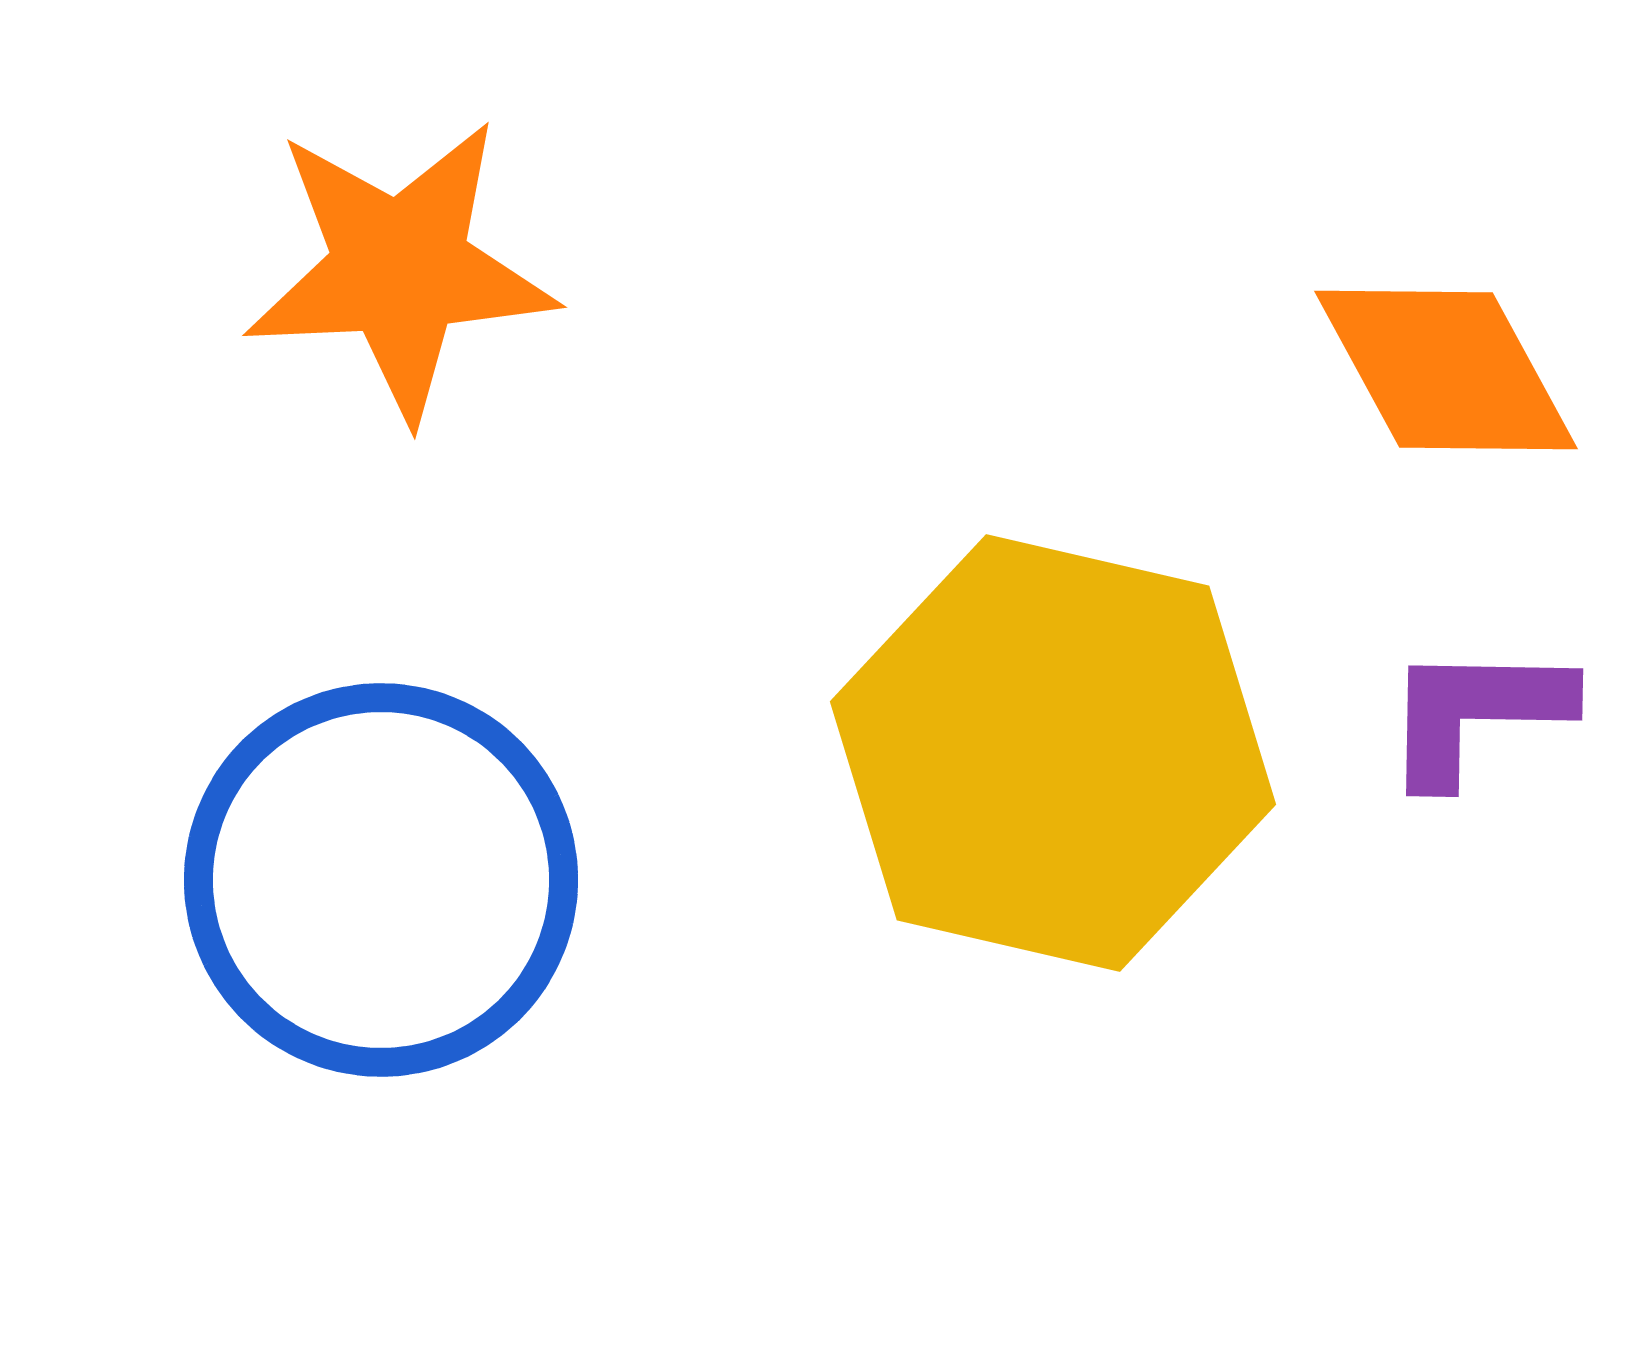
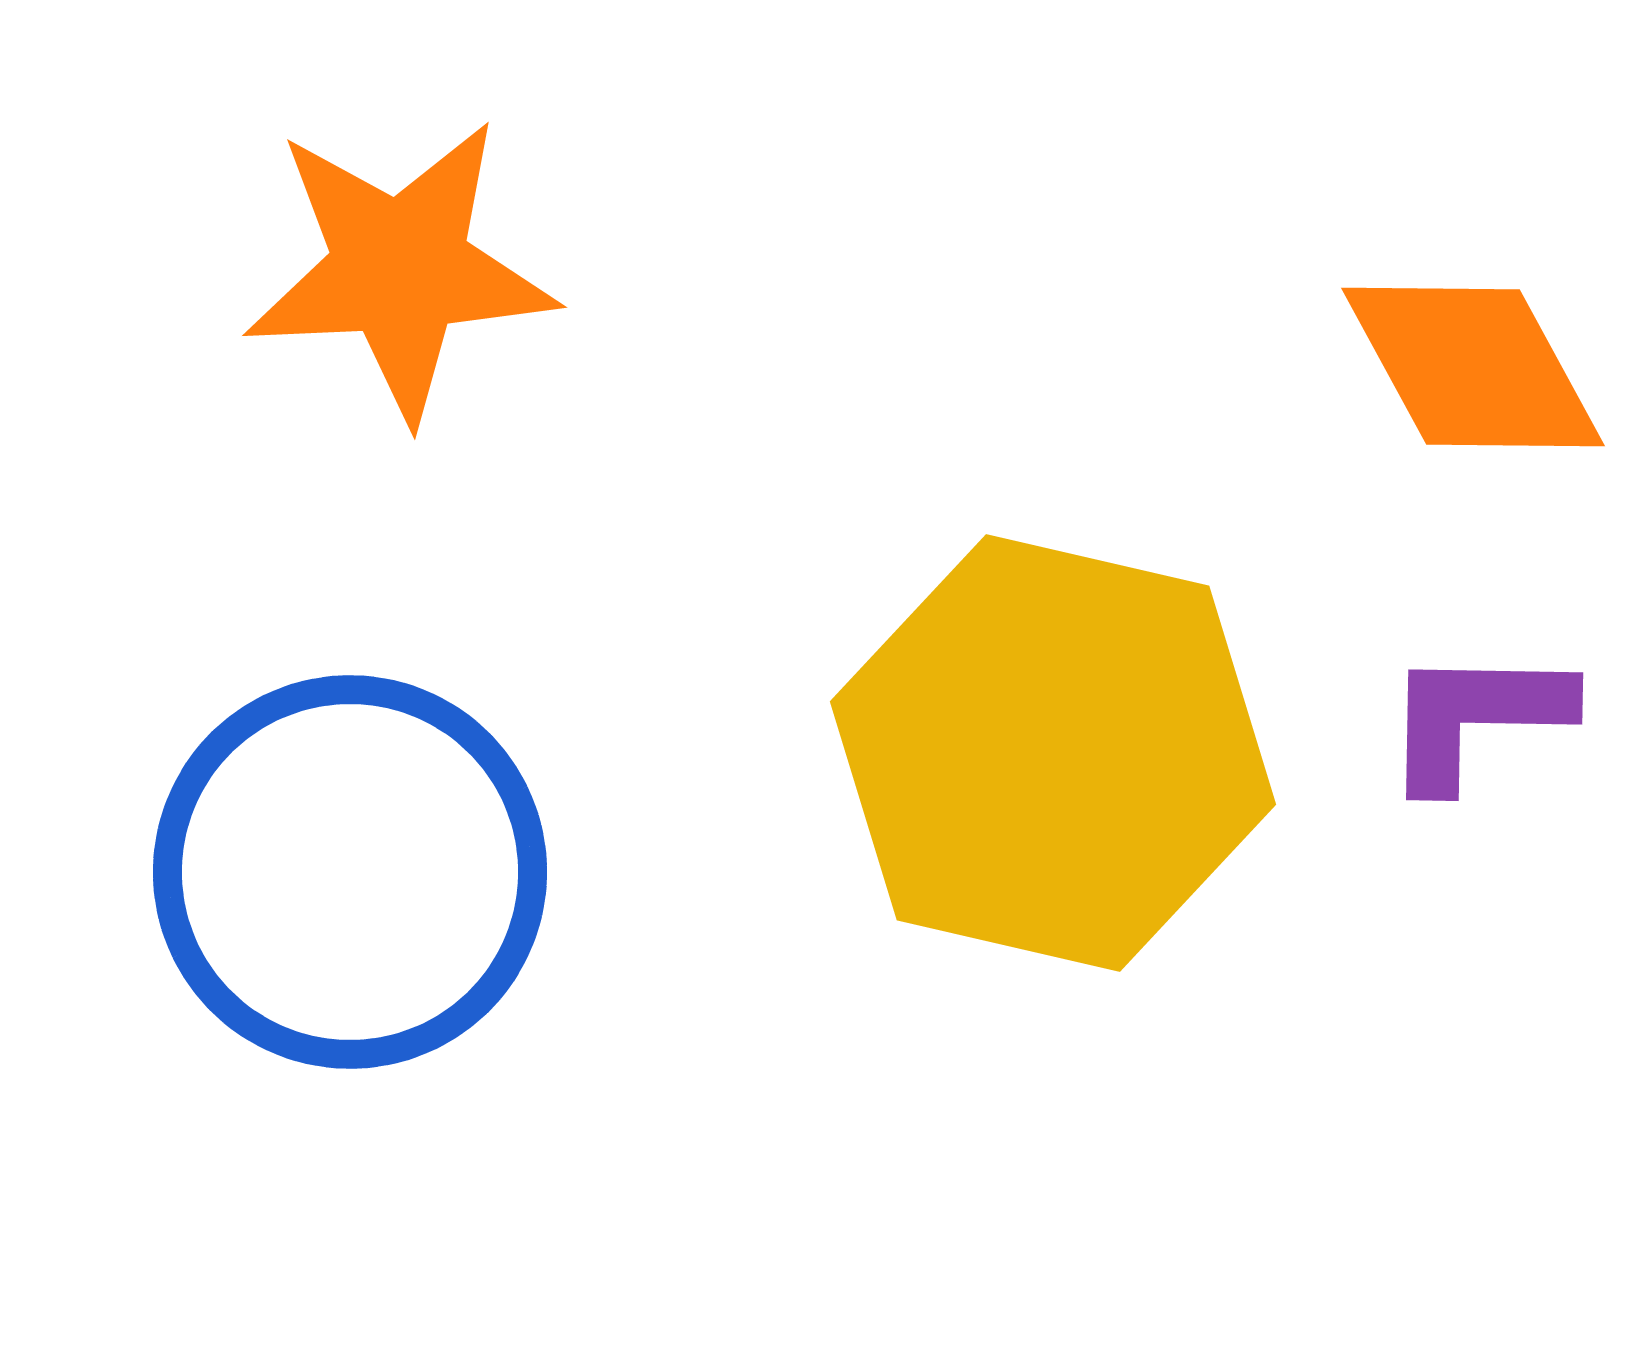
orange diamond: moved 27 px right, 3 px up
purple L-shape: moved 4 px down
blue circle: moved 31 px left, 8 px up
